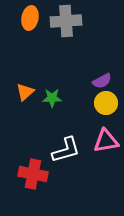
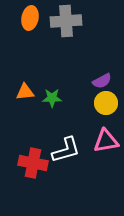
orange triangle: rotated 36 degrees clockwise
red cross: moved 11 px up
